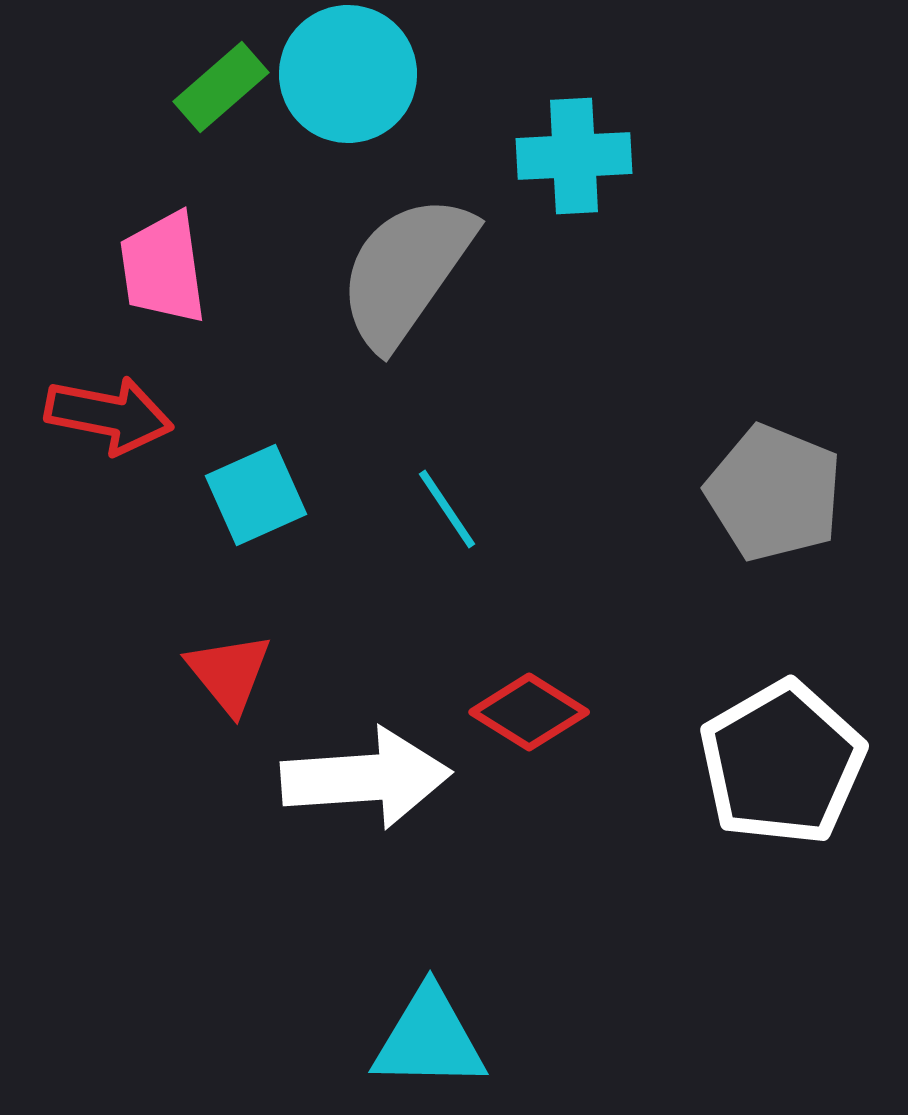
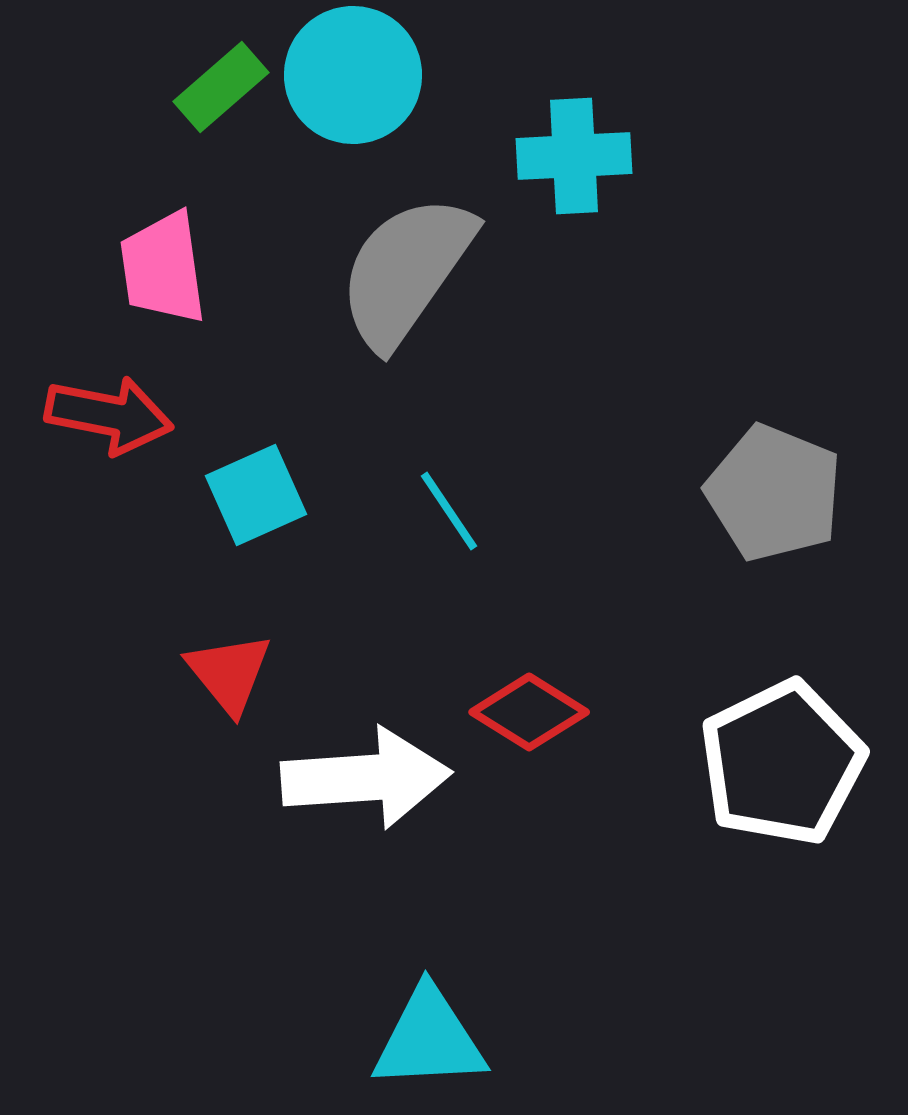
cyan circle: moved 5 px right, 1 px down
cyan line: moved 2 px right, 2 px down
white pentagon: rotated 4 degrees clockwise
cyan triangle: rotated 4 degrees counterclockwise
